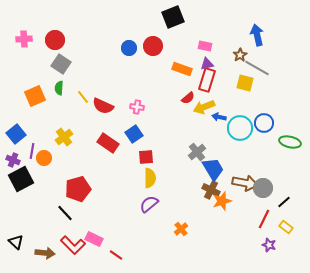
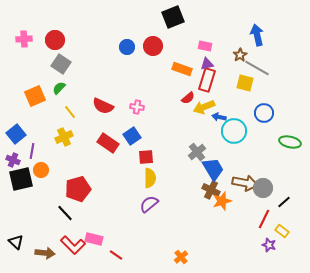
blue circle at (129, 48): moved 2 px left, 1 px up
green semicircle at (59, 88): rotated 40 degrees clockwise
yellow line at (83, 97): moved 13 px left, 15 px down
blue circle at (264, 123): moved 10 px up
cyan circle at (240, 128): moved 6 px left, 3 px down
blue square at (134, 134): moved 2 px left, 2 px down
yellow cross at (64, 137): rotated 12 degrees clockwise
orange circle at (44, 158): moved 3 px left, 12 px down
black square at (21, 179): rotated 15 degrees clockwise
yellow rectangle at (286, 227): moved 4 px left, 4 px down
orange cross at (181, 229): moved 28 px down
pink rectangle at (94, 239): rotated 12 degrees counterclockwise
